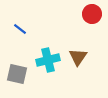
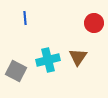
red circle: moved 2 px right, 9 px down
blue line: moved 5 px right, 11 px up; rotated 48 degrees clockwise
gray square: moved 1 px left, 3 px up; rotated 15 degrees clockwise
